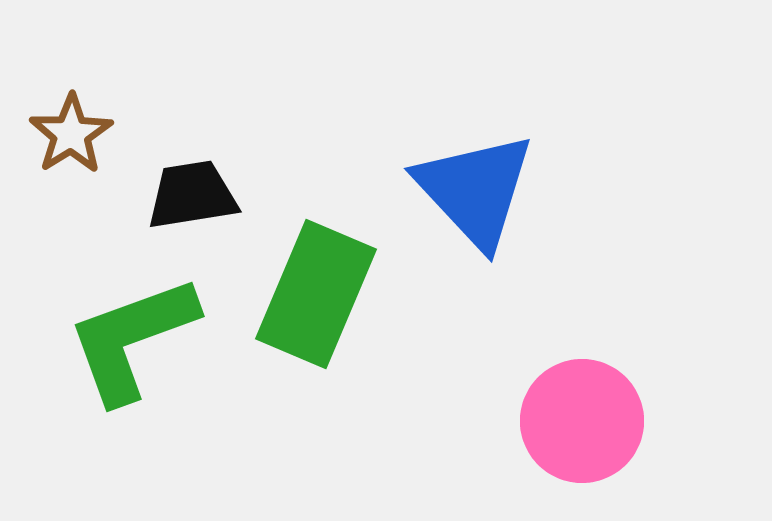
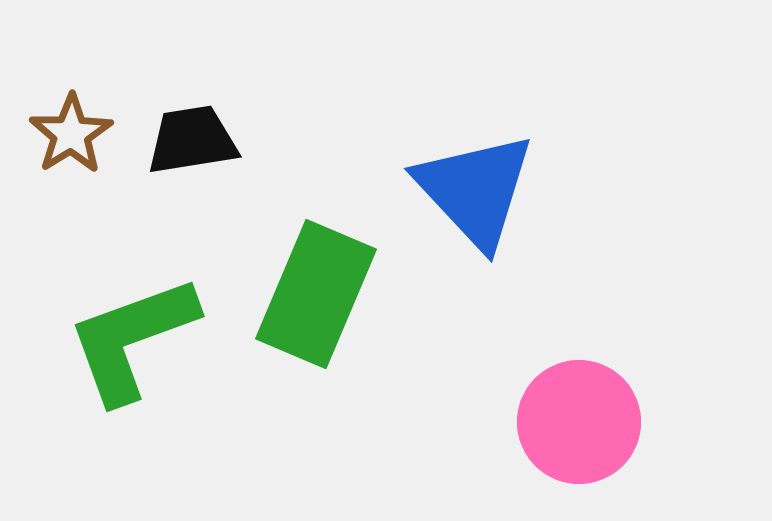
black trapezoid: moved 55 px up
pink circle: moved 3 px left, 1 px down
